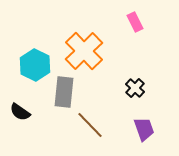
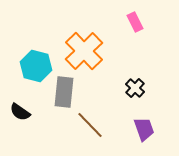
cyan hexagon: moved 1 px right, 1 px down; rotated 12 degrees counterclockwise
